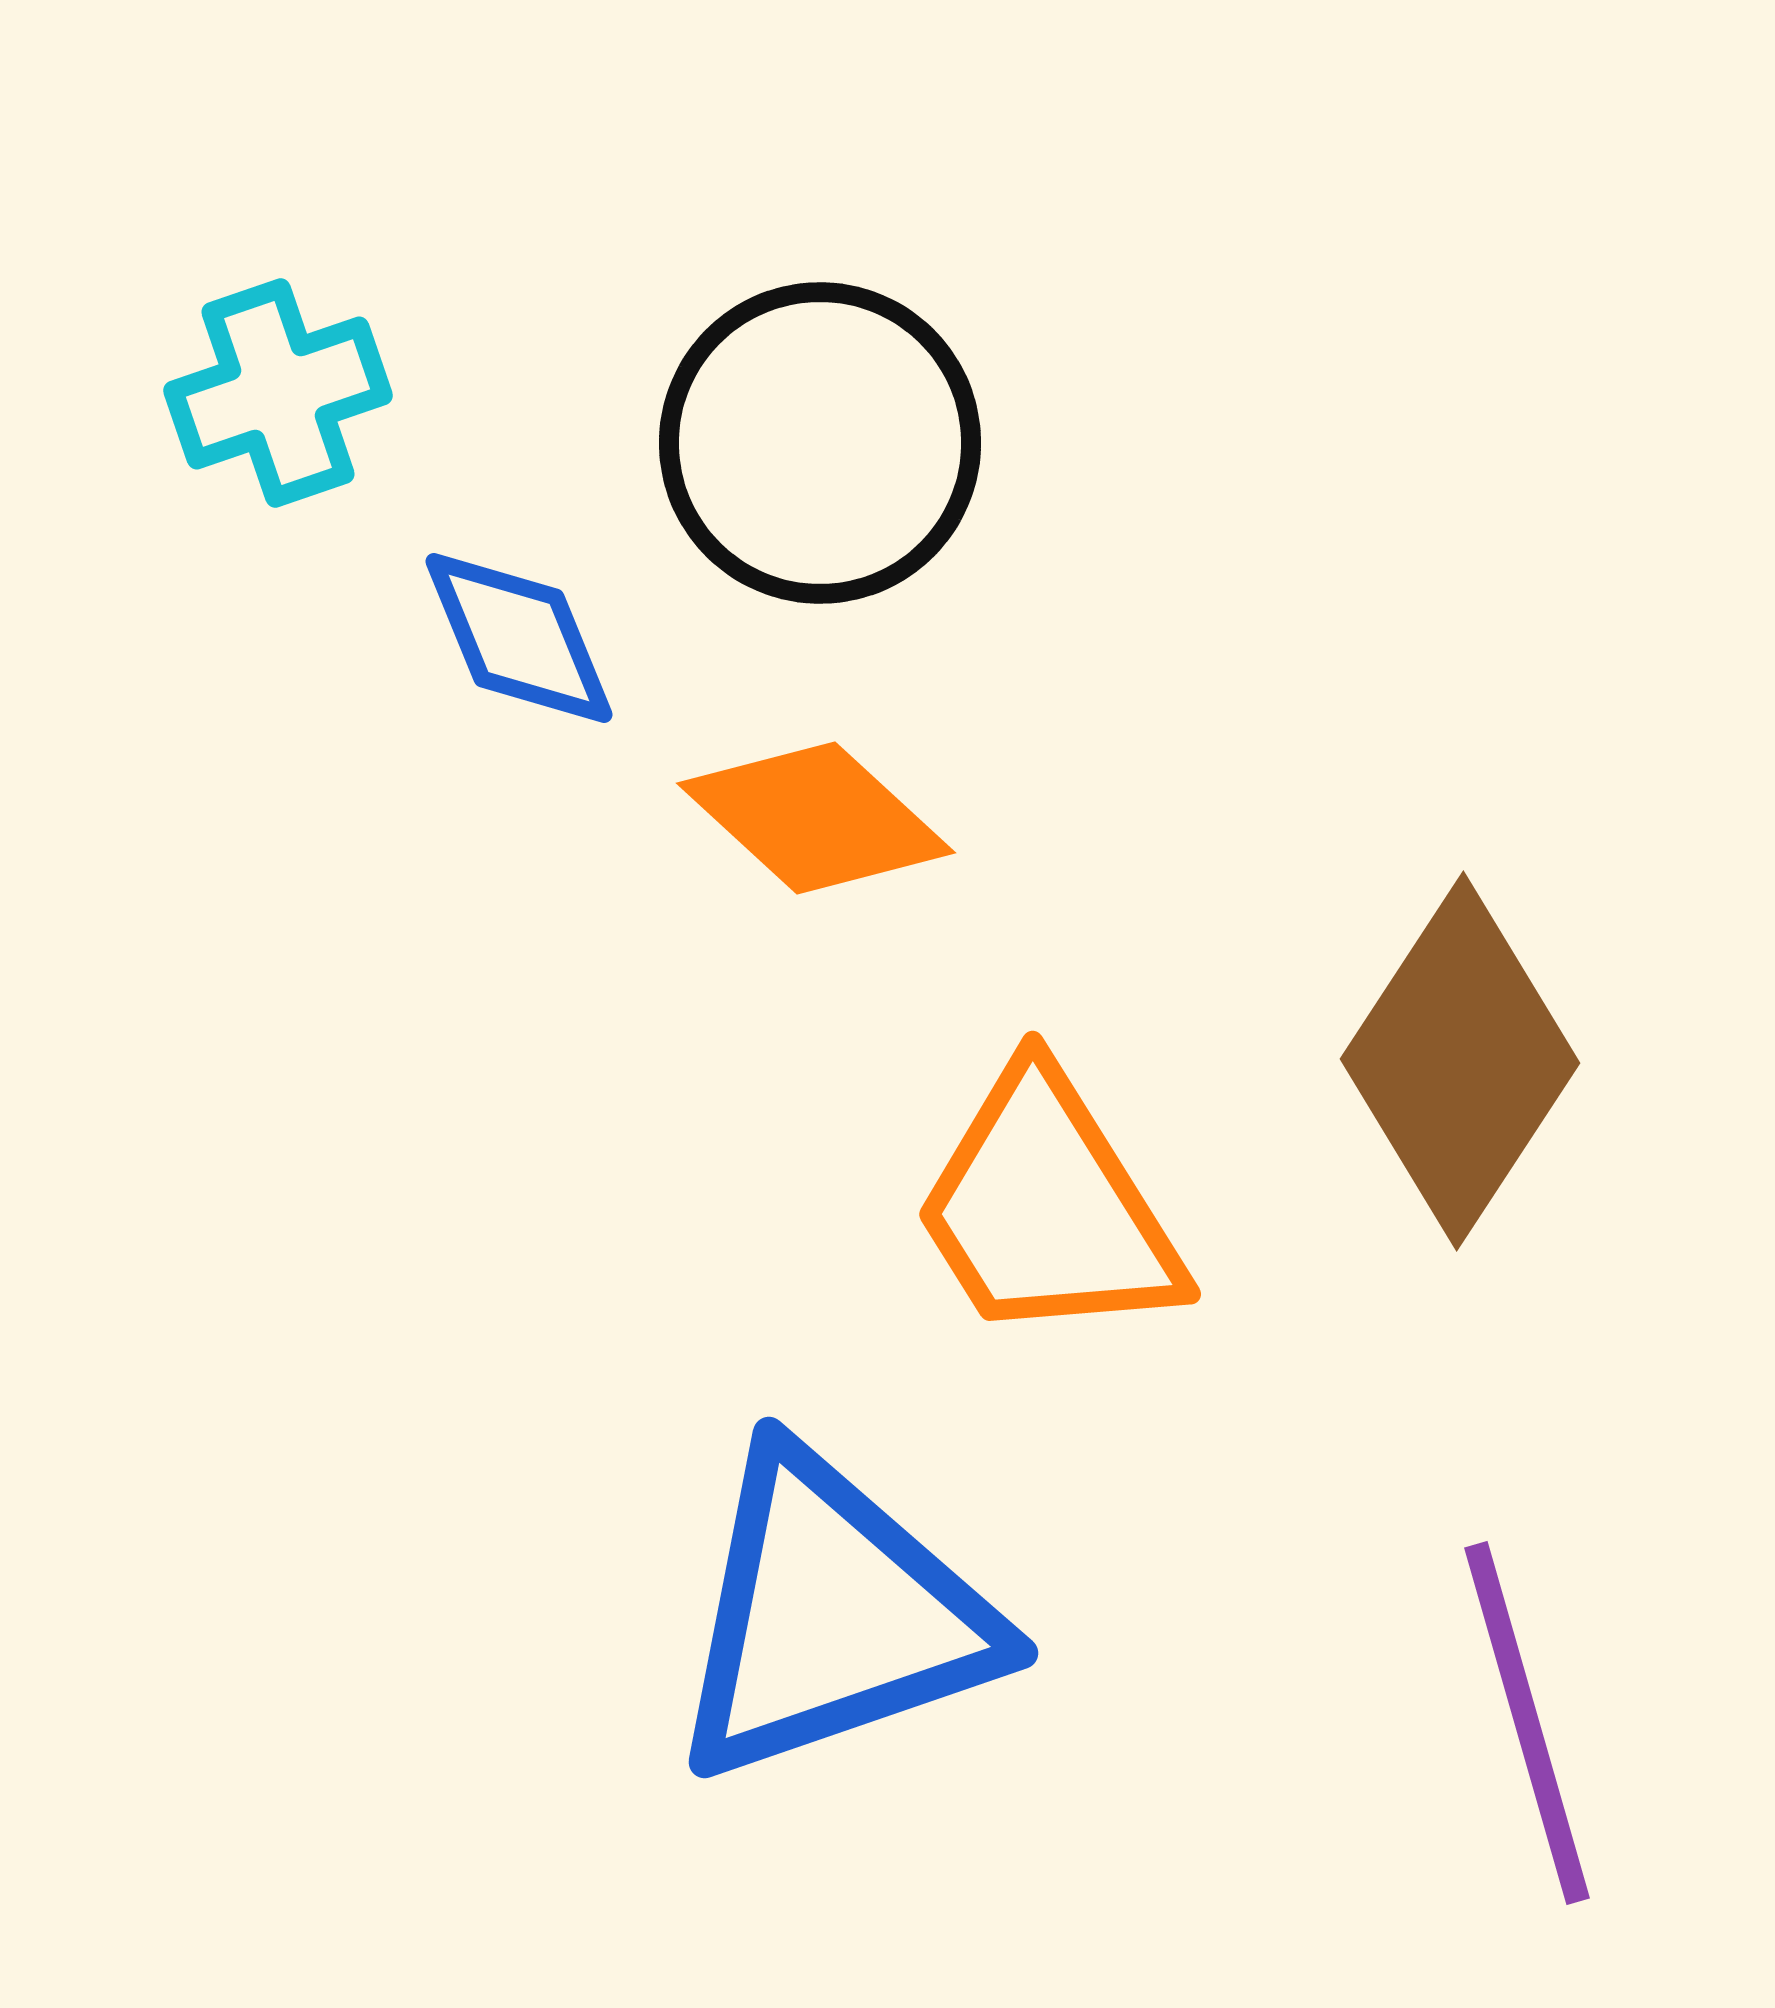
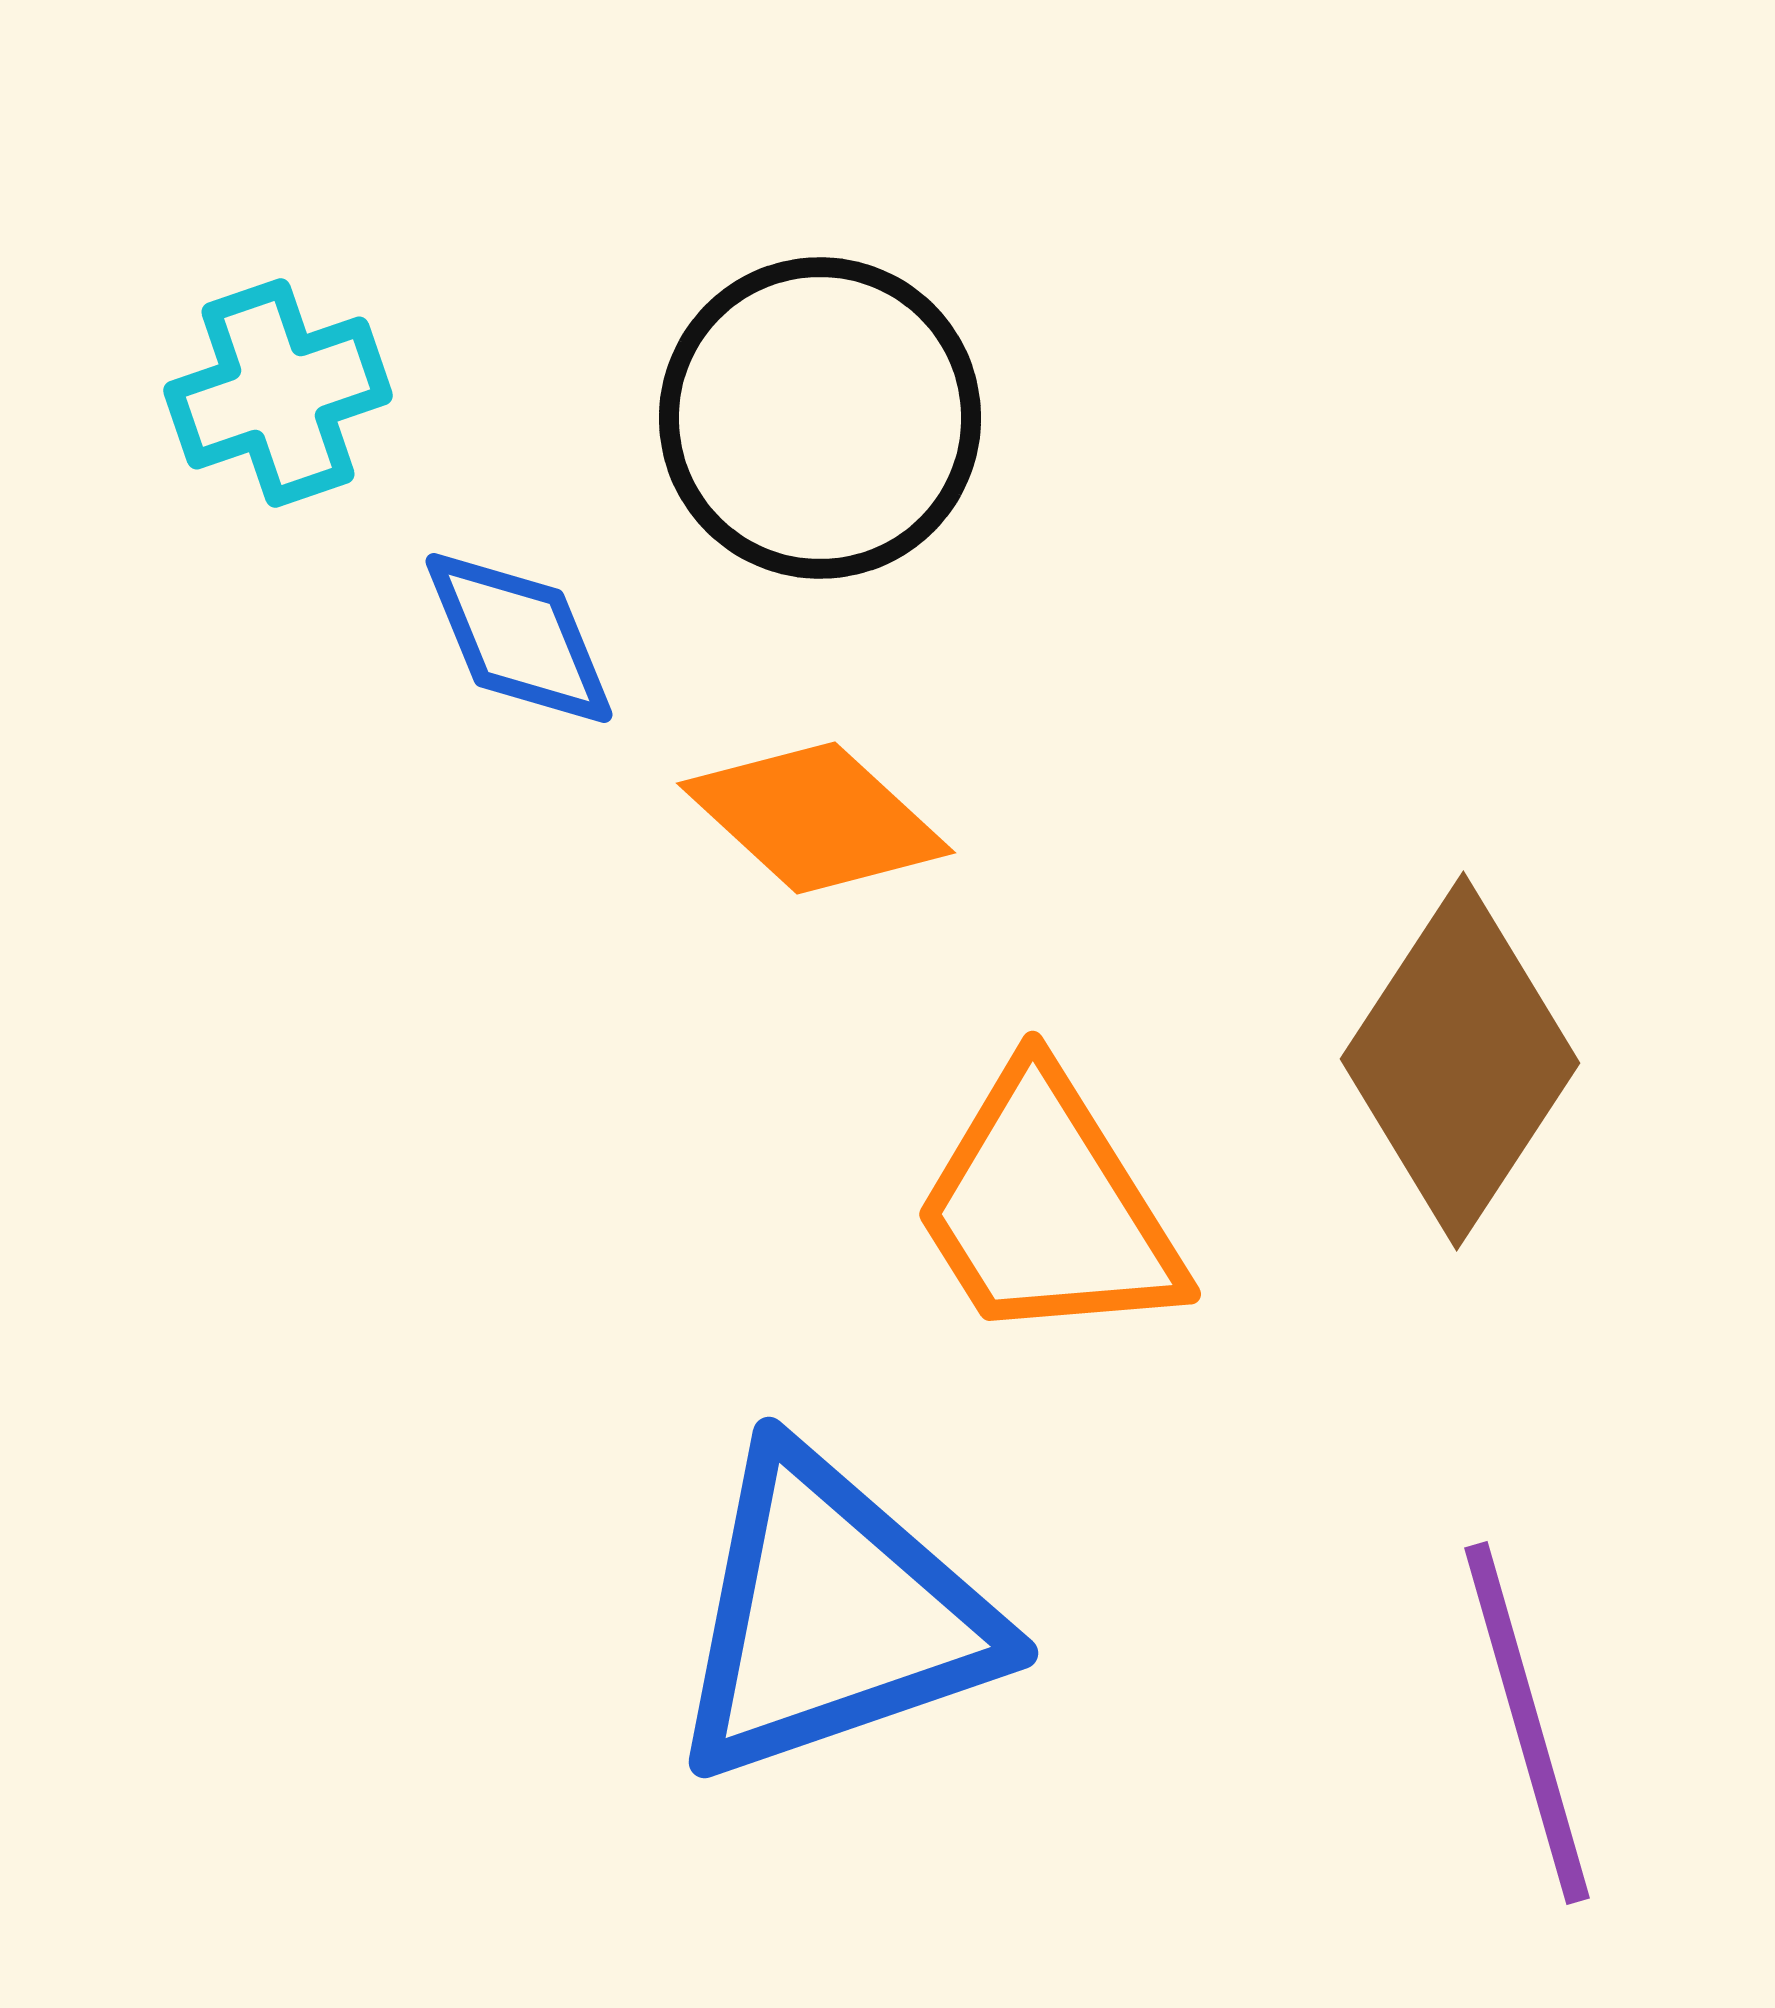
black circle: moved 25 px up
